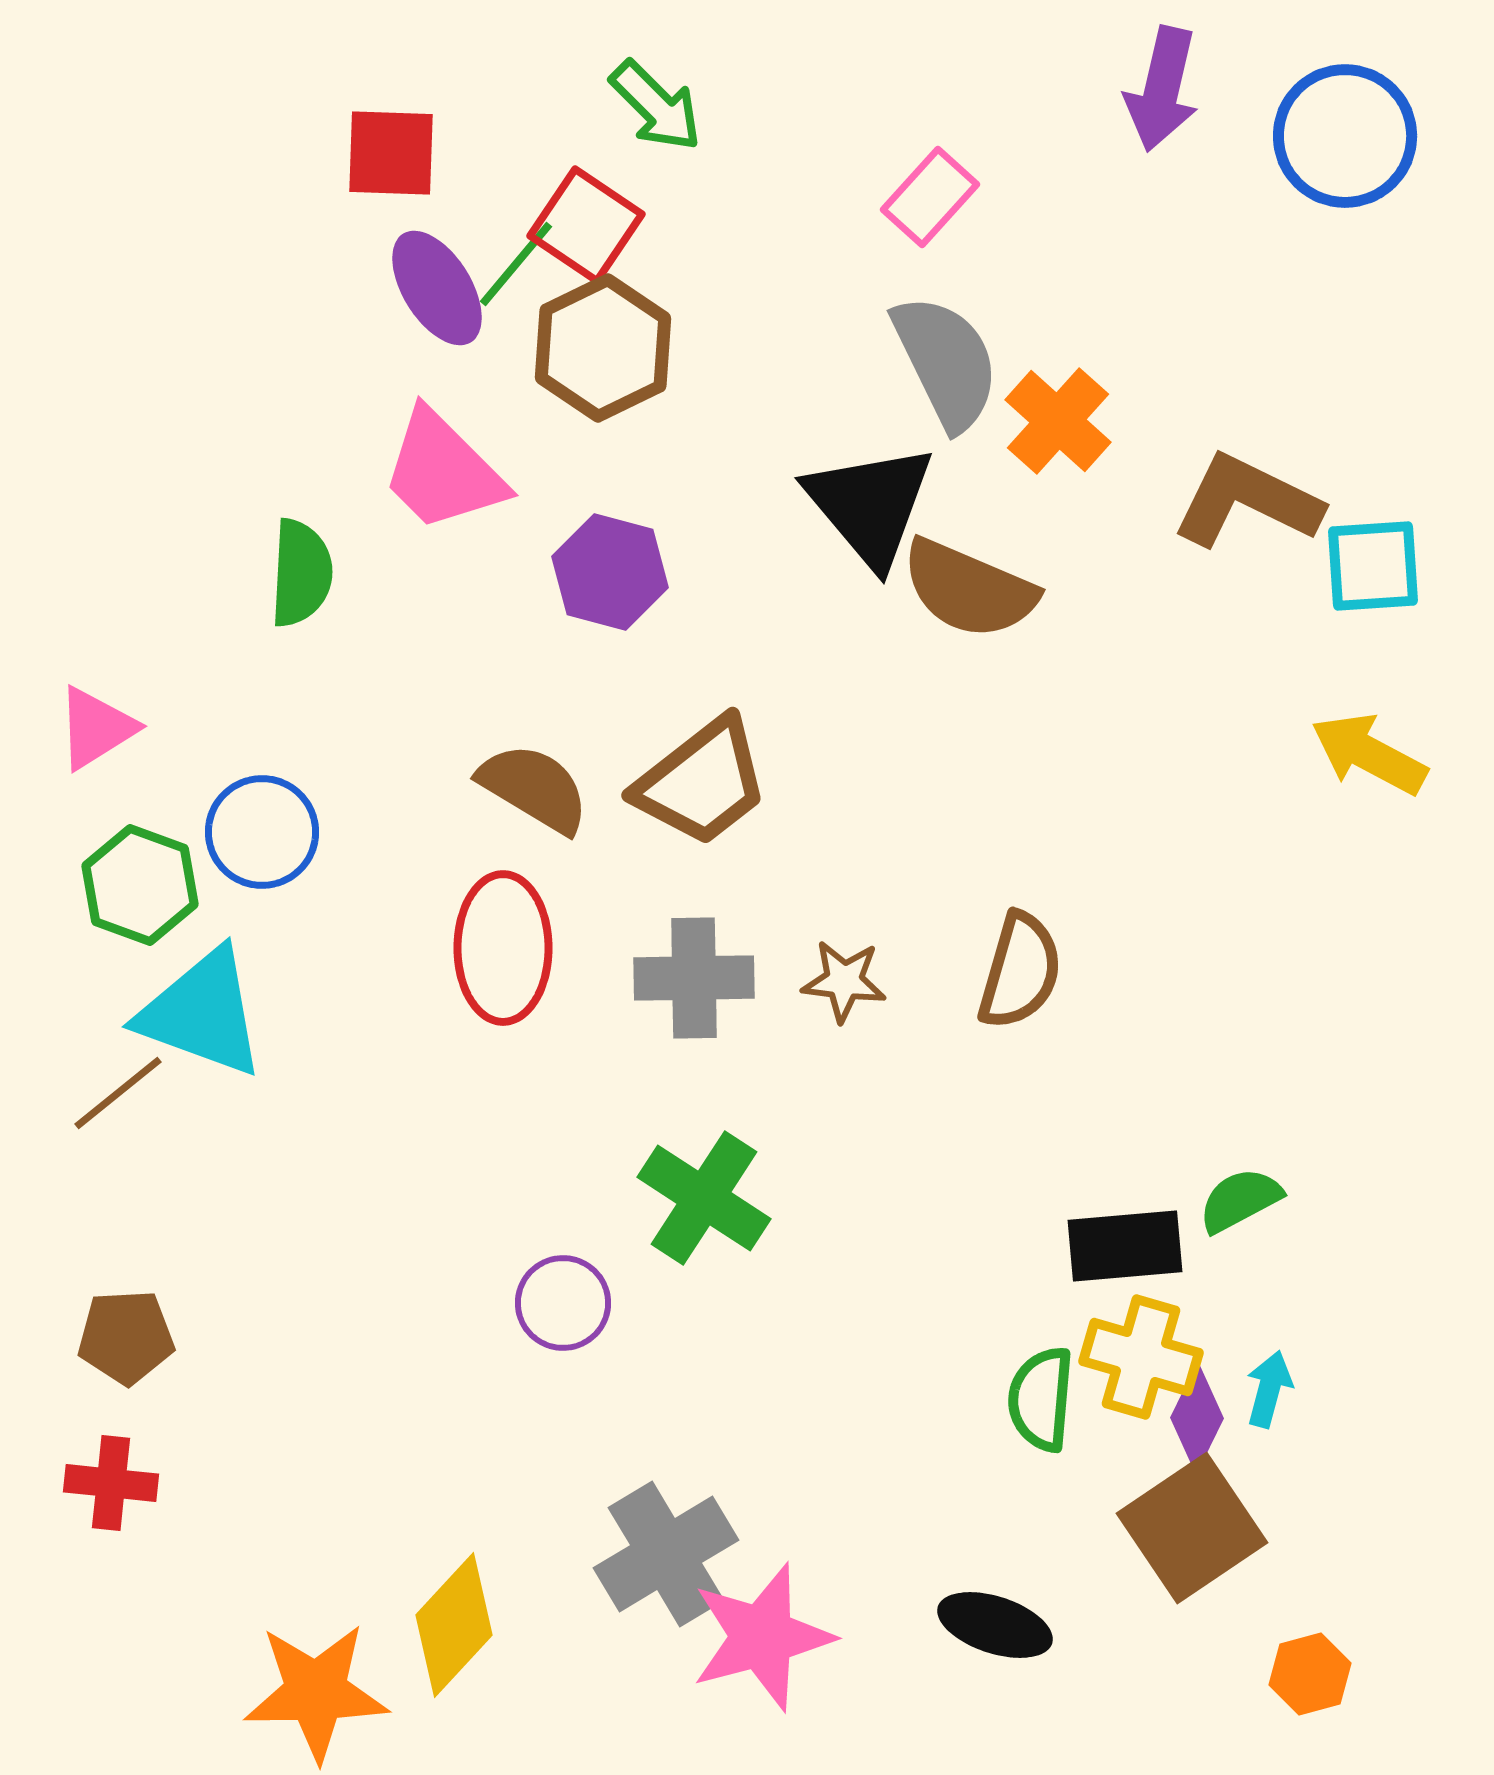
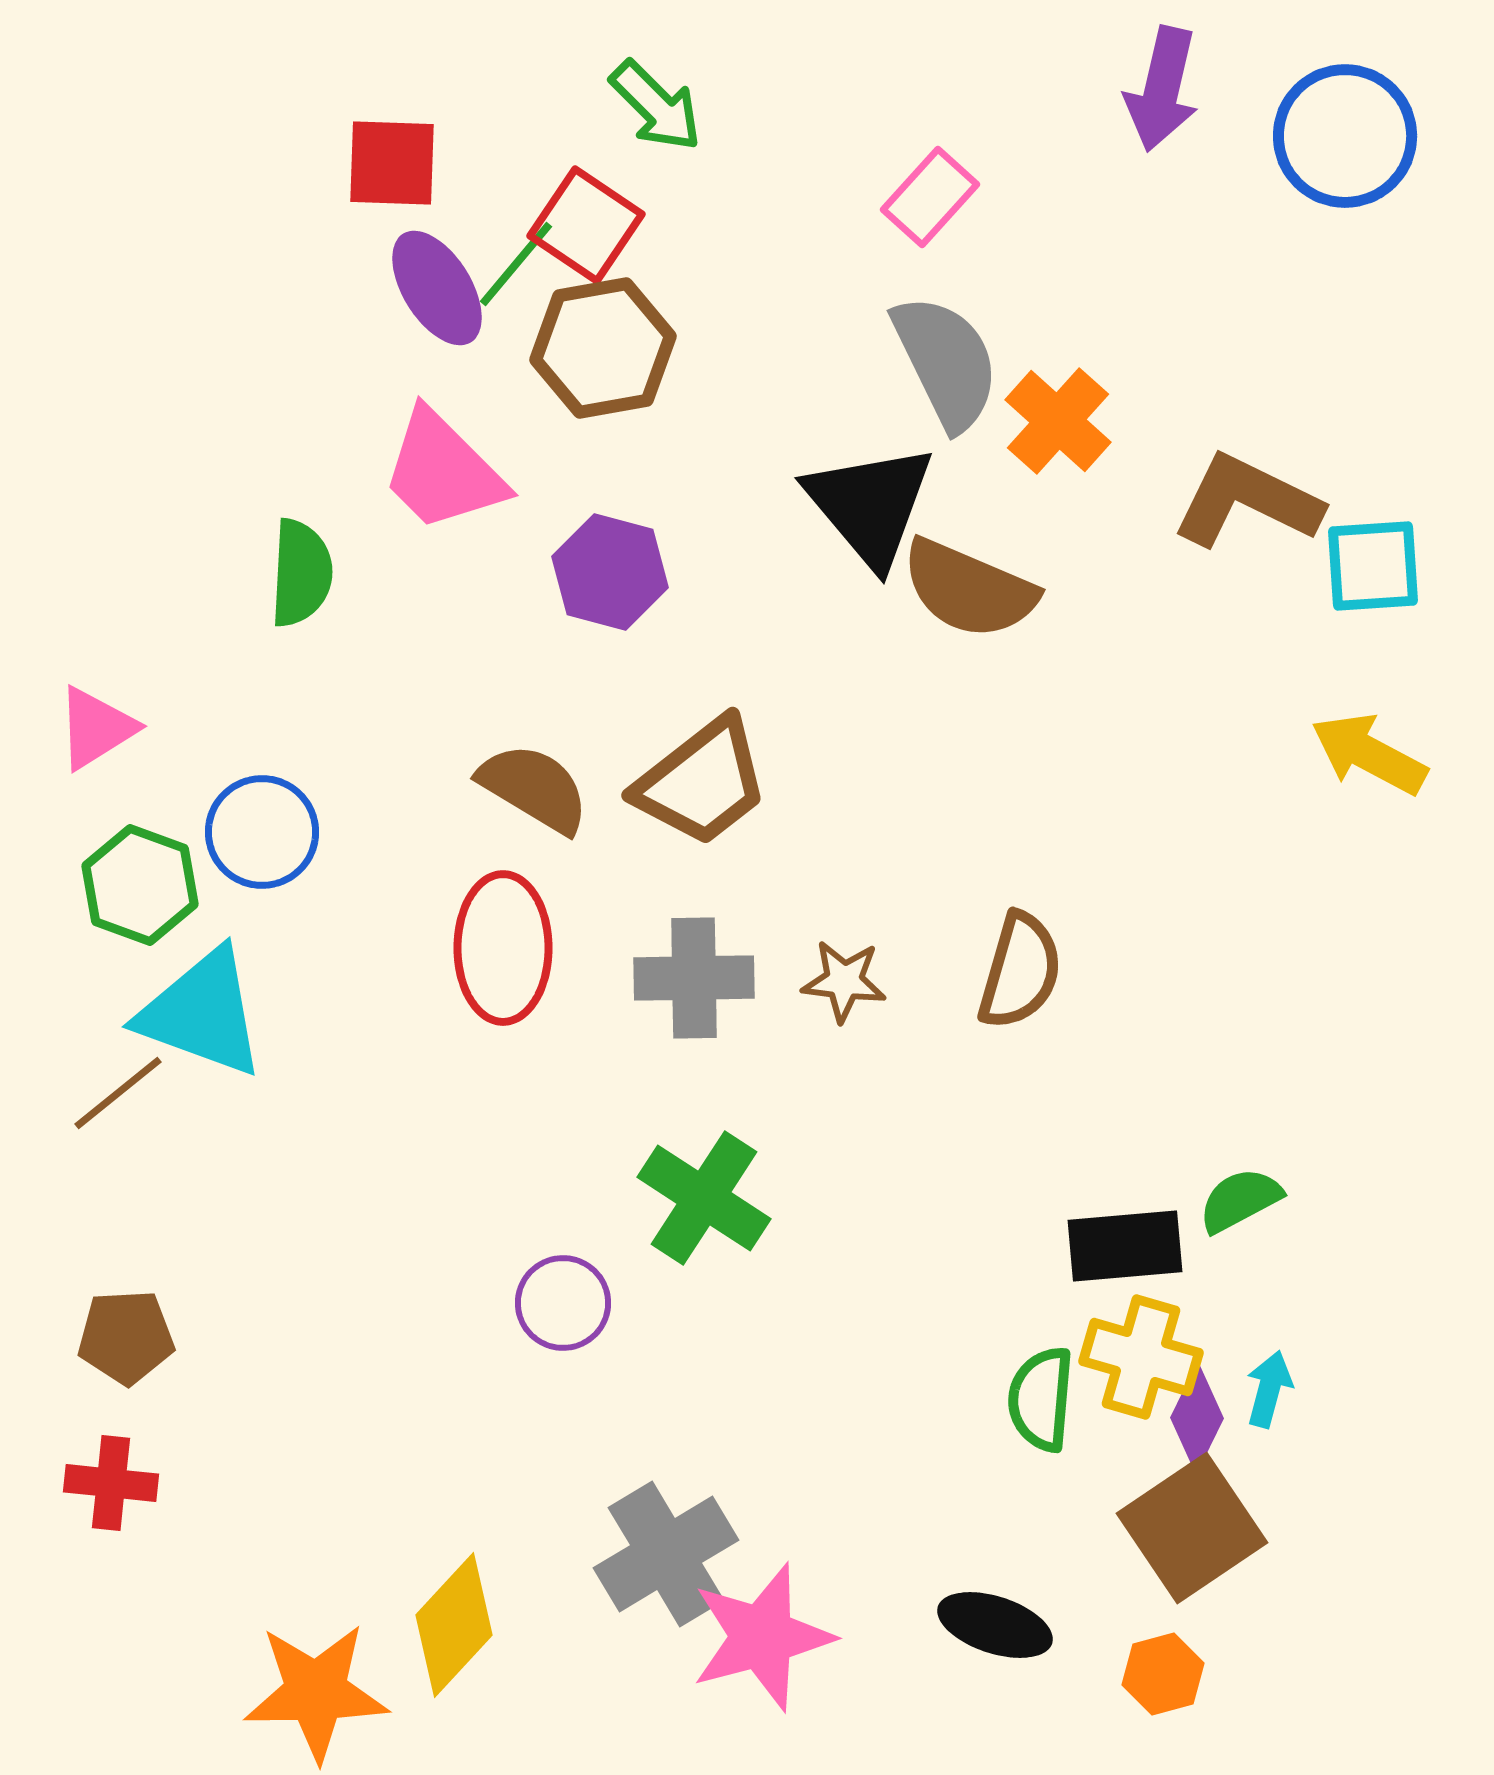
red square at (391, 153): moved 1 px right, 10 px down
brown hexagon at (603, 348): rotated 16 degrees clockwise
orange hexagon at (1310, 1674): moved 147 px left
